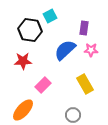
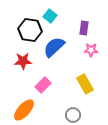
cyan square: rotated 24 degrees counterclockwise
blue semicircle: moved 11 px left, 3 px up
orange ellipse: moved 1 px right
